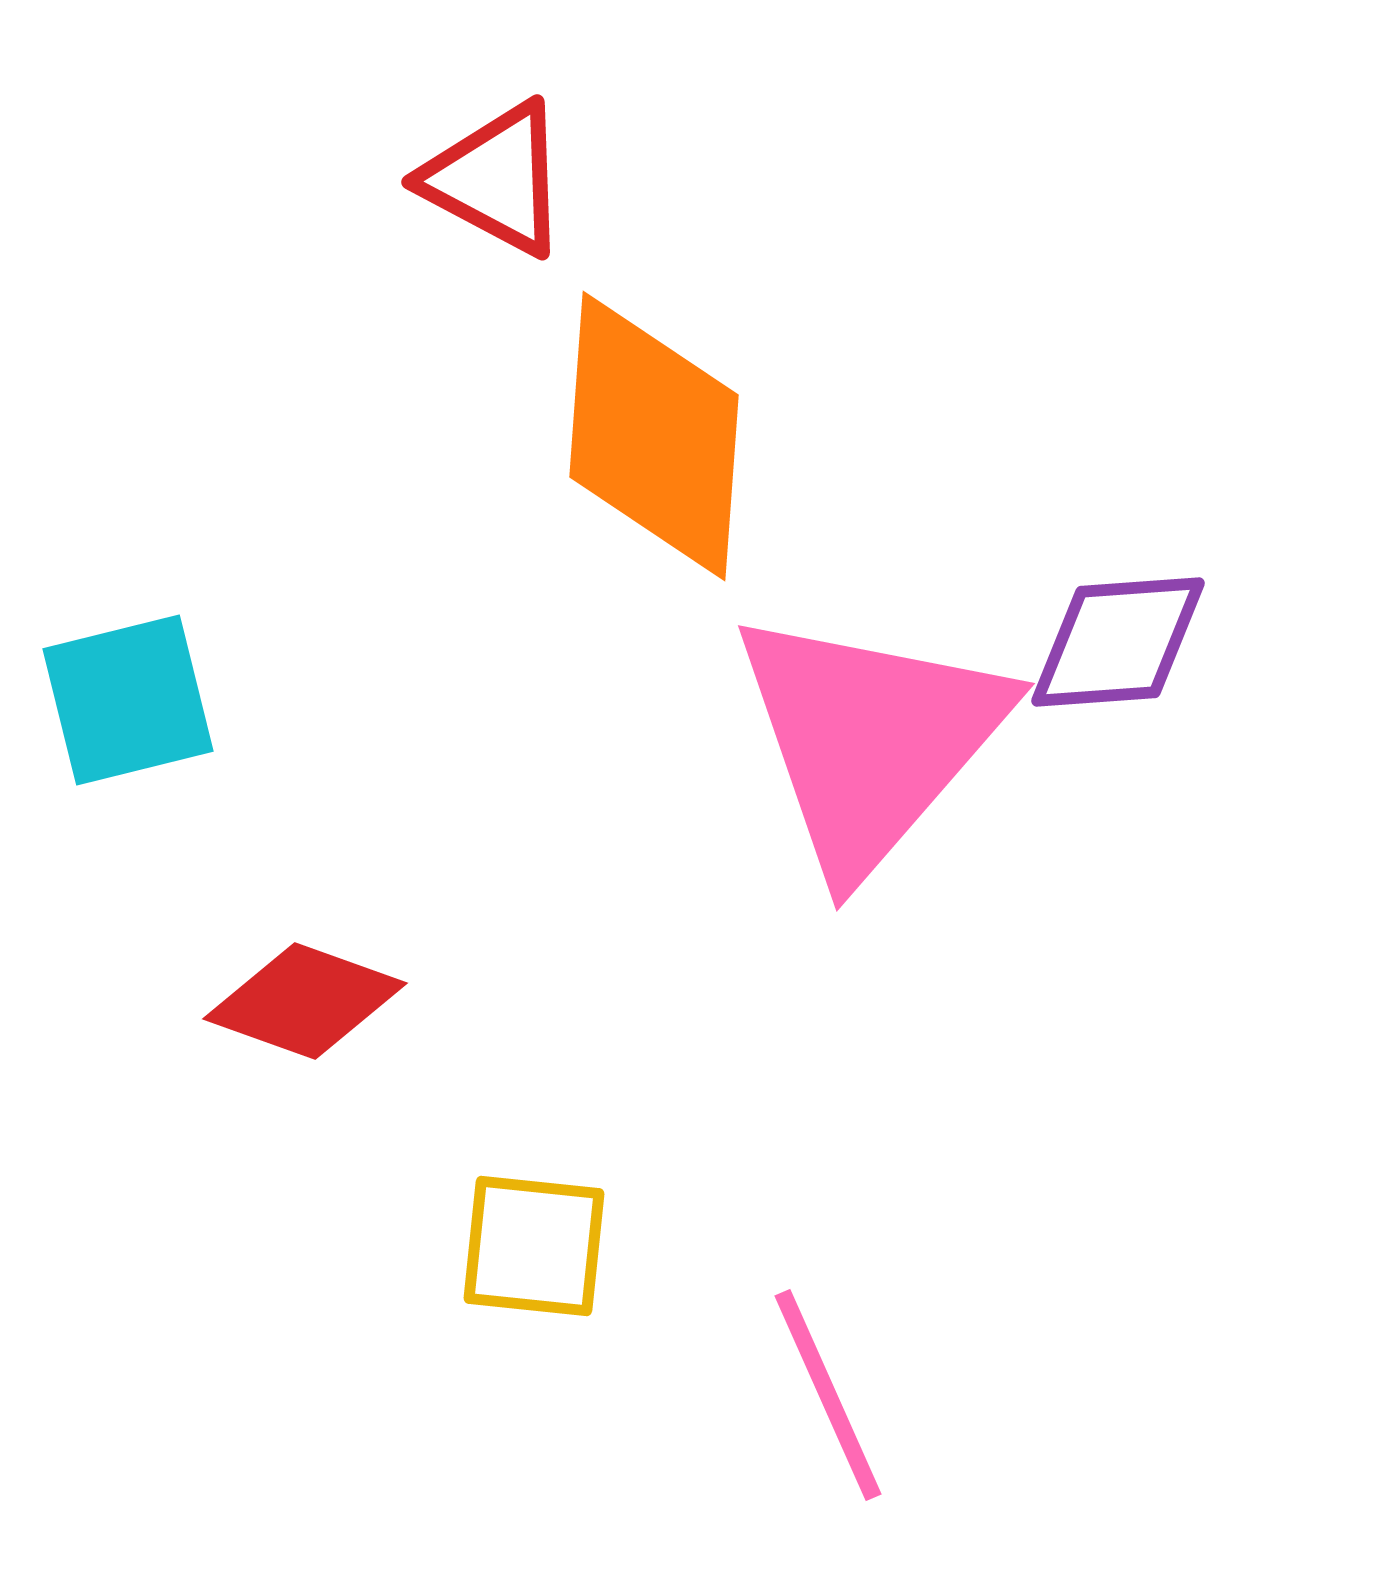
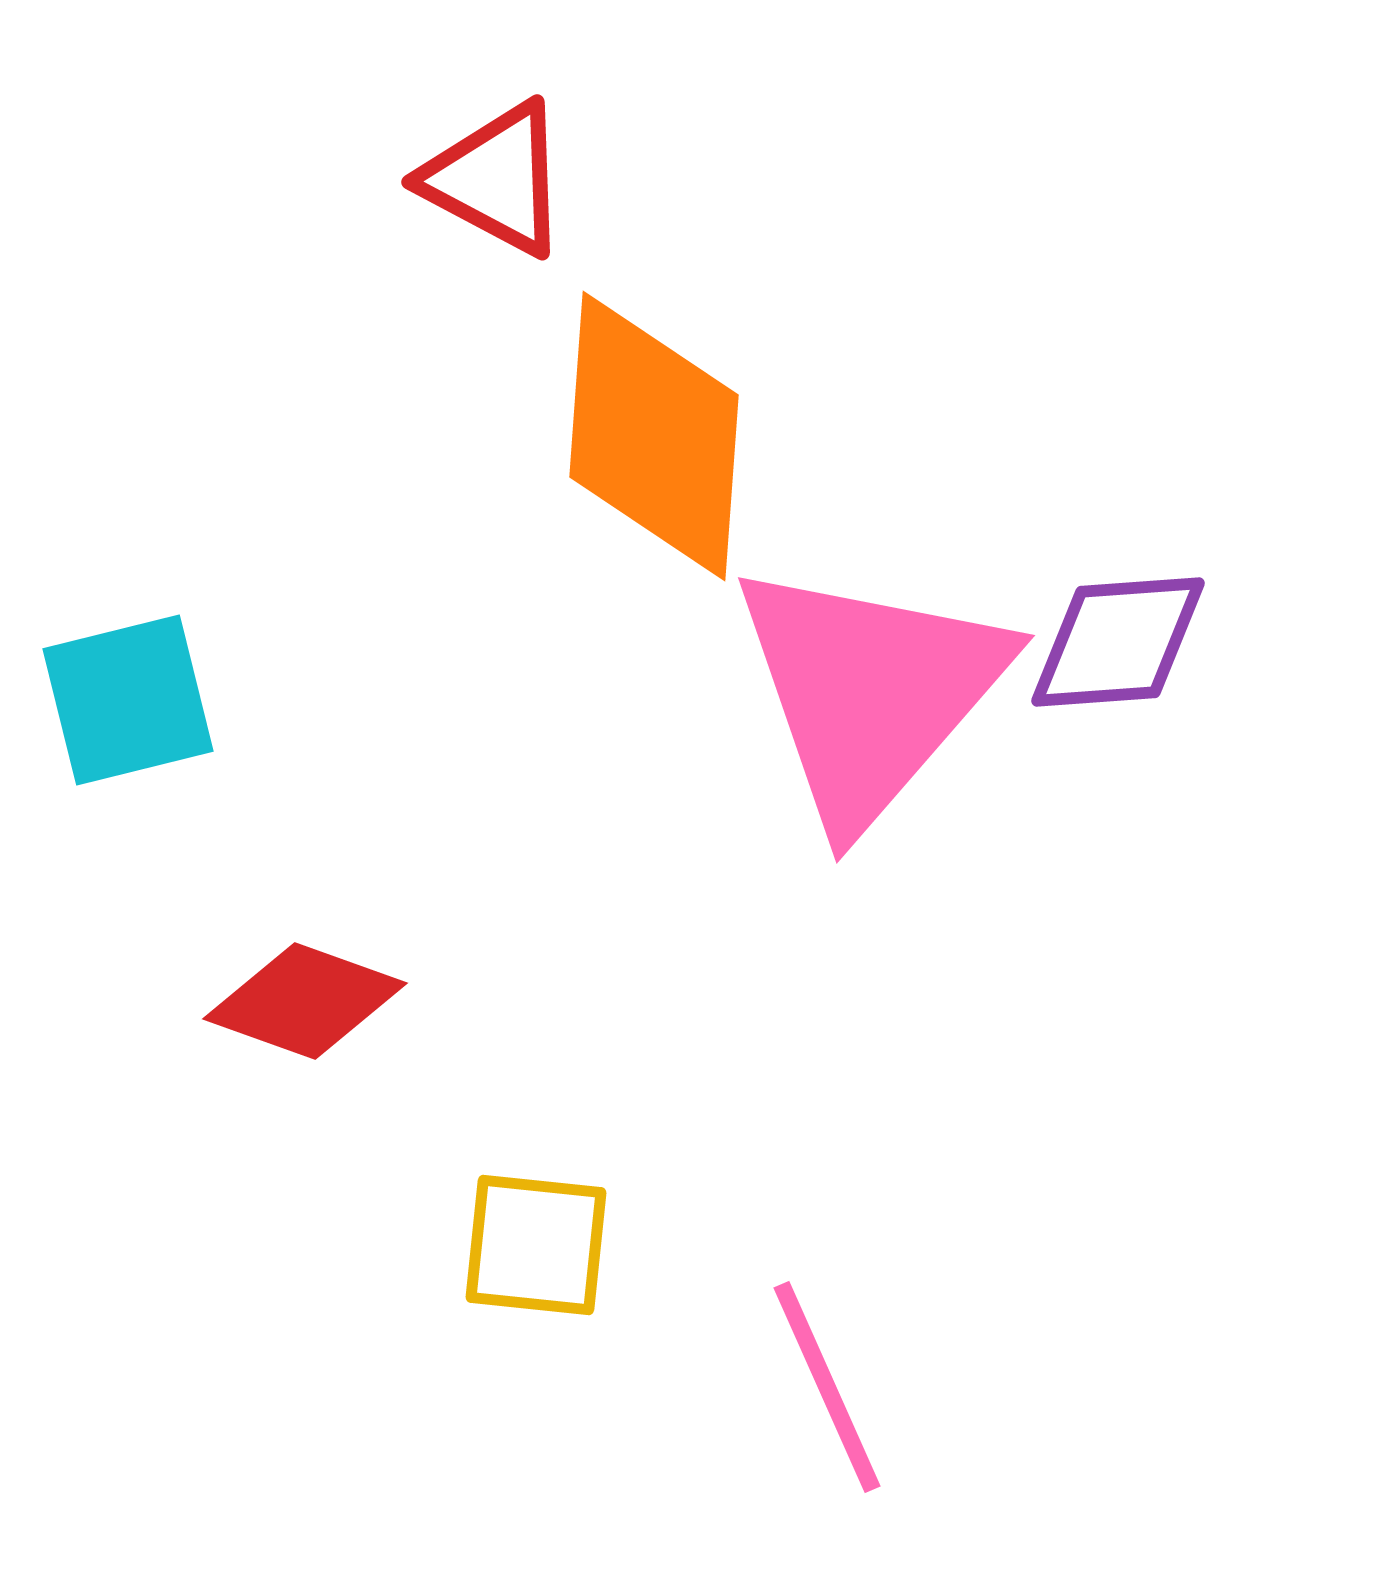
pink triangle: moved 48 px up
yellow square: moved 2 px right, 1 px up
pink line: moved 1 px left, 8 px up
